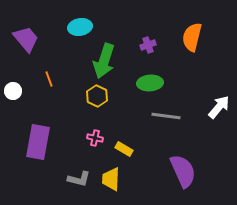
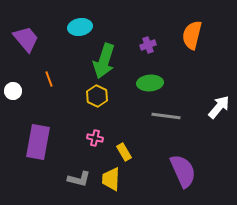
orange semicircle: moved 2 px up
yellow rectangle: moved 3 px down; rotated 30 degrees clockwise
